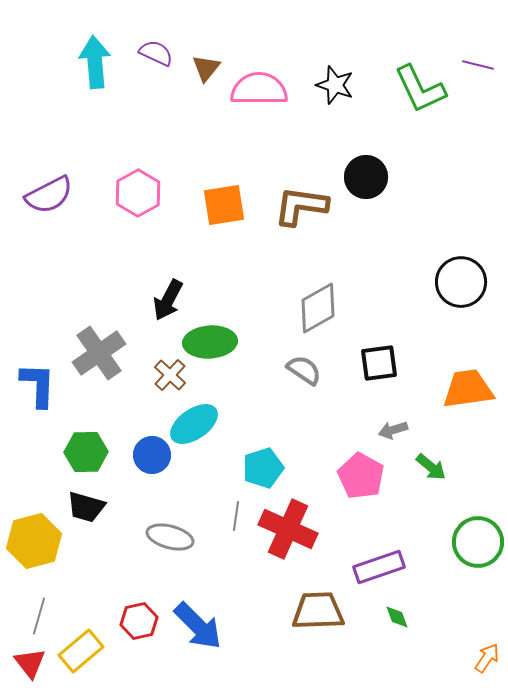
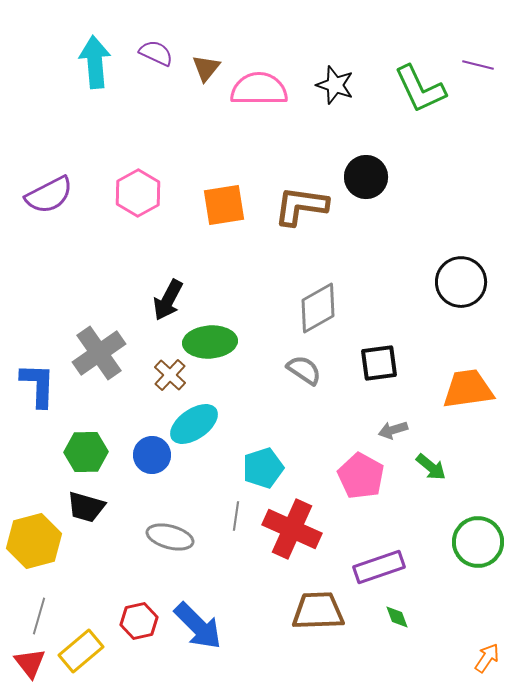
red cross at (288, 529): moved 4 px right
